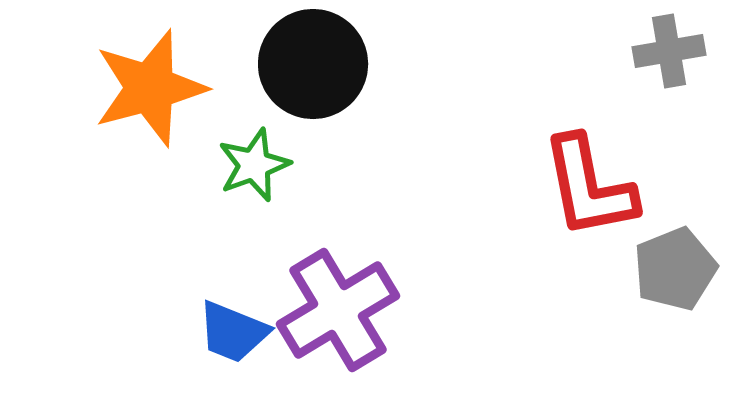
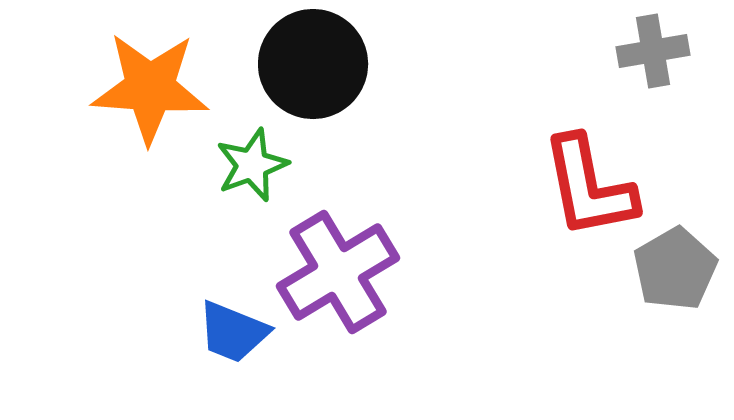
gray cross: moved 16 px left
orange star: rotated 19 degrees clockwise
green star: moved 2 px left
gray pentagon: rotated 8 degrees counterclockwise
purple cross: moved 38 px up
